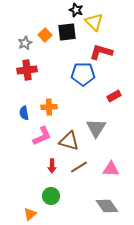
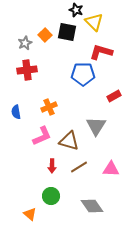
black square: rotated 18 degrees clockwise
orange cross: rotated 21 degrees counterclockwise
blue semicircle: moved 8 px left, 1 px up
gray triangle: moved 2 px up
gray diamond: moved 15 px left
orange triangle: rotated 40 degrees counterclockwise
